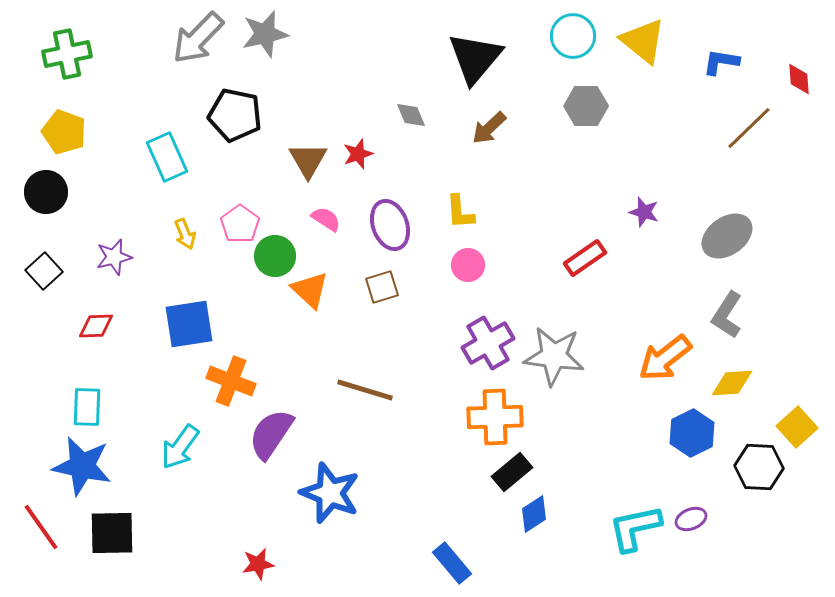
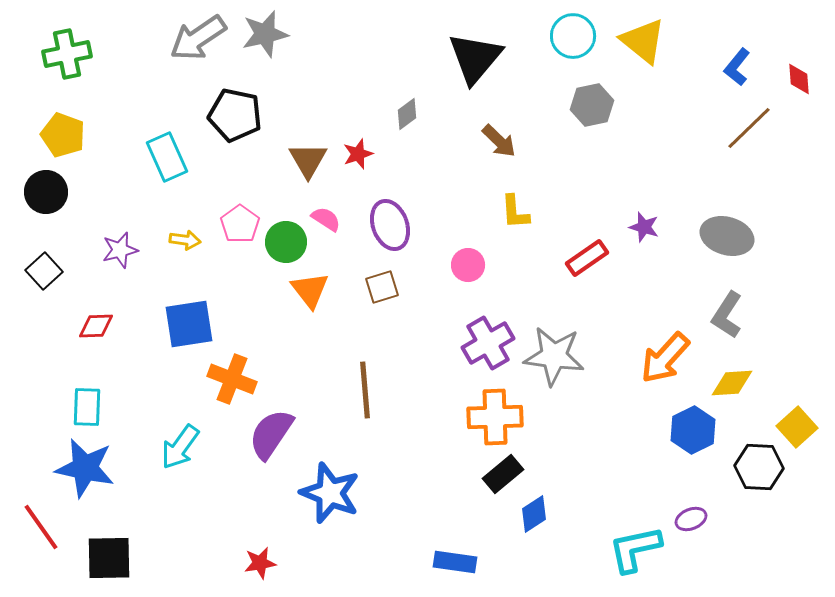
gray arrow at (198, 38): rotated 12 degrees clockwise
blue L-shape at (721, 62): moved 16 px right, 5 px down; rotated 60 degrees counterclockwise
gray hexagon at (586, 106): moved 6 px right, 1 px up; rotated 12 degrees counterclockwise
gray diamond at (411, 115): moved 4 px left, 1 px up; rotated 76 degrees clockwise
brown arrow at (489, 128): moved 10 px right, 13 px down; rotated 93 degrees counterclockwise
yellow pentagon at (64, 132): moved 1 px left, 3 px down
yellow L-shape at (460, 212): moved 55 px right
purple star at (644, 212): moved 15 px down
yellow arrow at (185, 234): moved 6 px down; rotated 60 degrees counterclockwise
gray ellipse at (727, 236): rotated 51 degrees clockwise
green circle at (275, 256): moved 11 px right, 14 px up
purple star at (114, 257): moved 6 px right, 7 px up
red rectangle at (585, 258): moved 2 px right
orange triangle at (310, 290): rotated 9 degrees clockwise
orange arrow at (665, 358): rotated 10 degrees counterclockwise
orange cross at (231, 381): moved 1 px right, 2 px up
brown line at (365, 390): rotated 68 degrees clockwise
blue hexagon at (692, 433): moved 1 px right, 3 px up
blue star at (82, 466): moved 3 px right, 2 px down
black rectangle at (512, 472): moved 9 px left, 2 px down
cyan L-shape at (635, 528): moved 21 px down
black square at (112, 533): moved 3 px left, 25 px down
blue rectangle at (452, 563): moved 3 px right, 1 px up; rotated 42 degrees counterclockwise
red star at (258, 564): moved 2 px right, 1 px up
